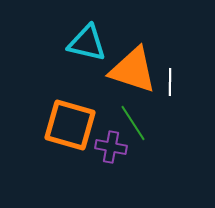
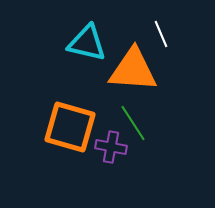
orange triangle: rotated 14 degrees counterclockwise
white line: moved 9 px left, 48 px up; rotated 24 degrees counterclockwise
orange square: moved 2 px down
